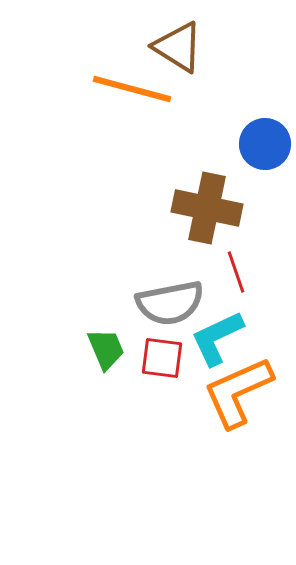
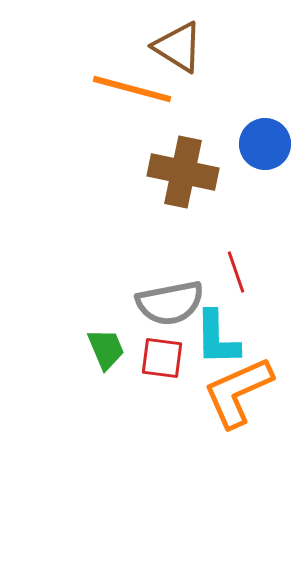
brown cross: moved 24 px left, 36 px up
cyan L-shape: rotated 66 degrees counterclockwise
